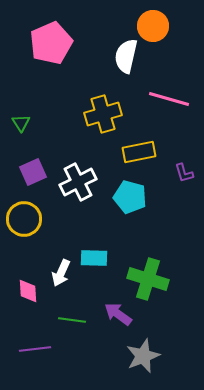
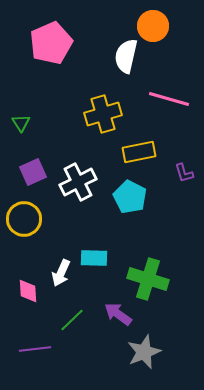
cyan pentagon: rotated 12 degrees clockwise
green line: rotated 52 degrees counterclockwise
gray star: moved 1 px right, 4 px up
